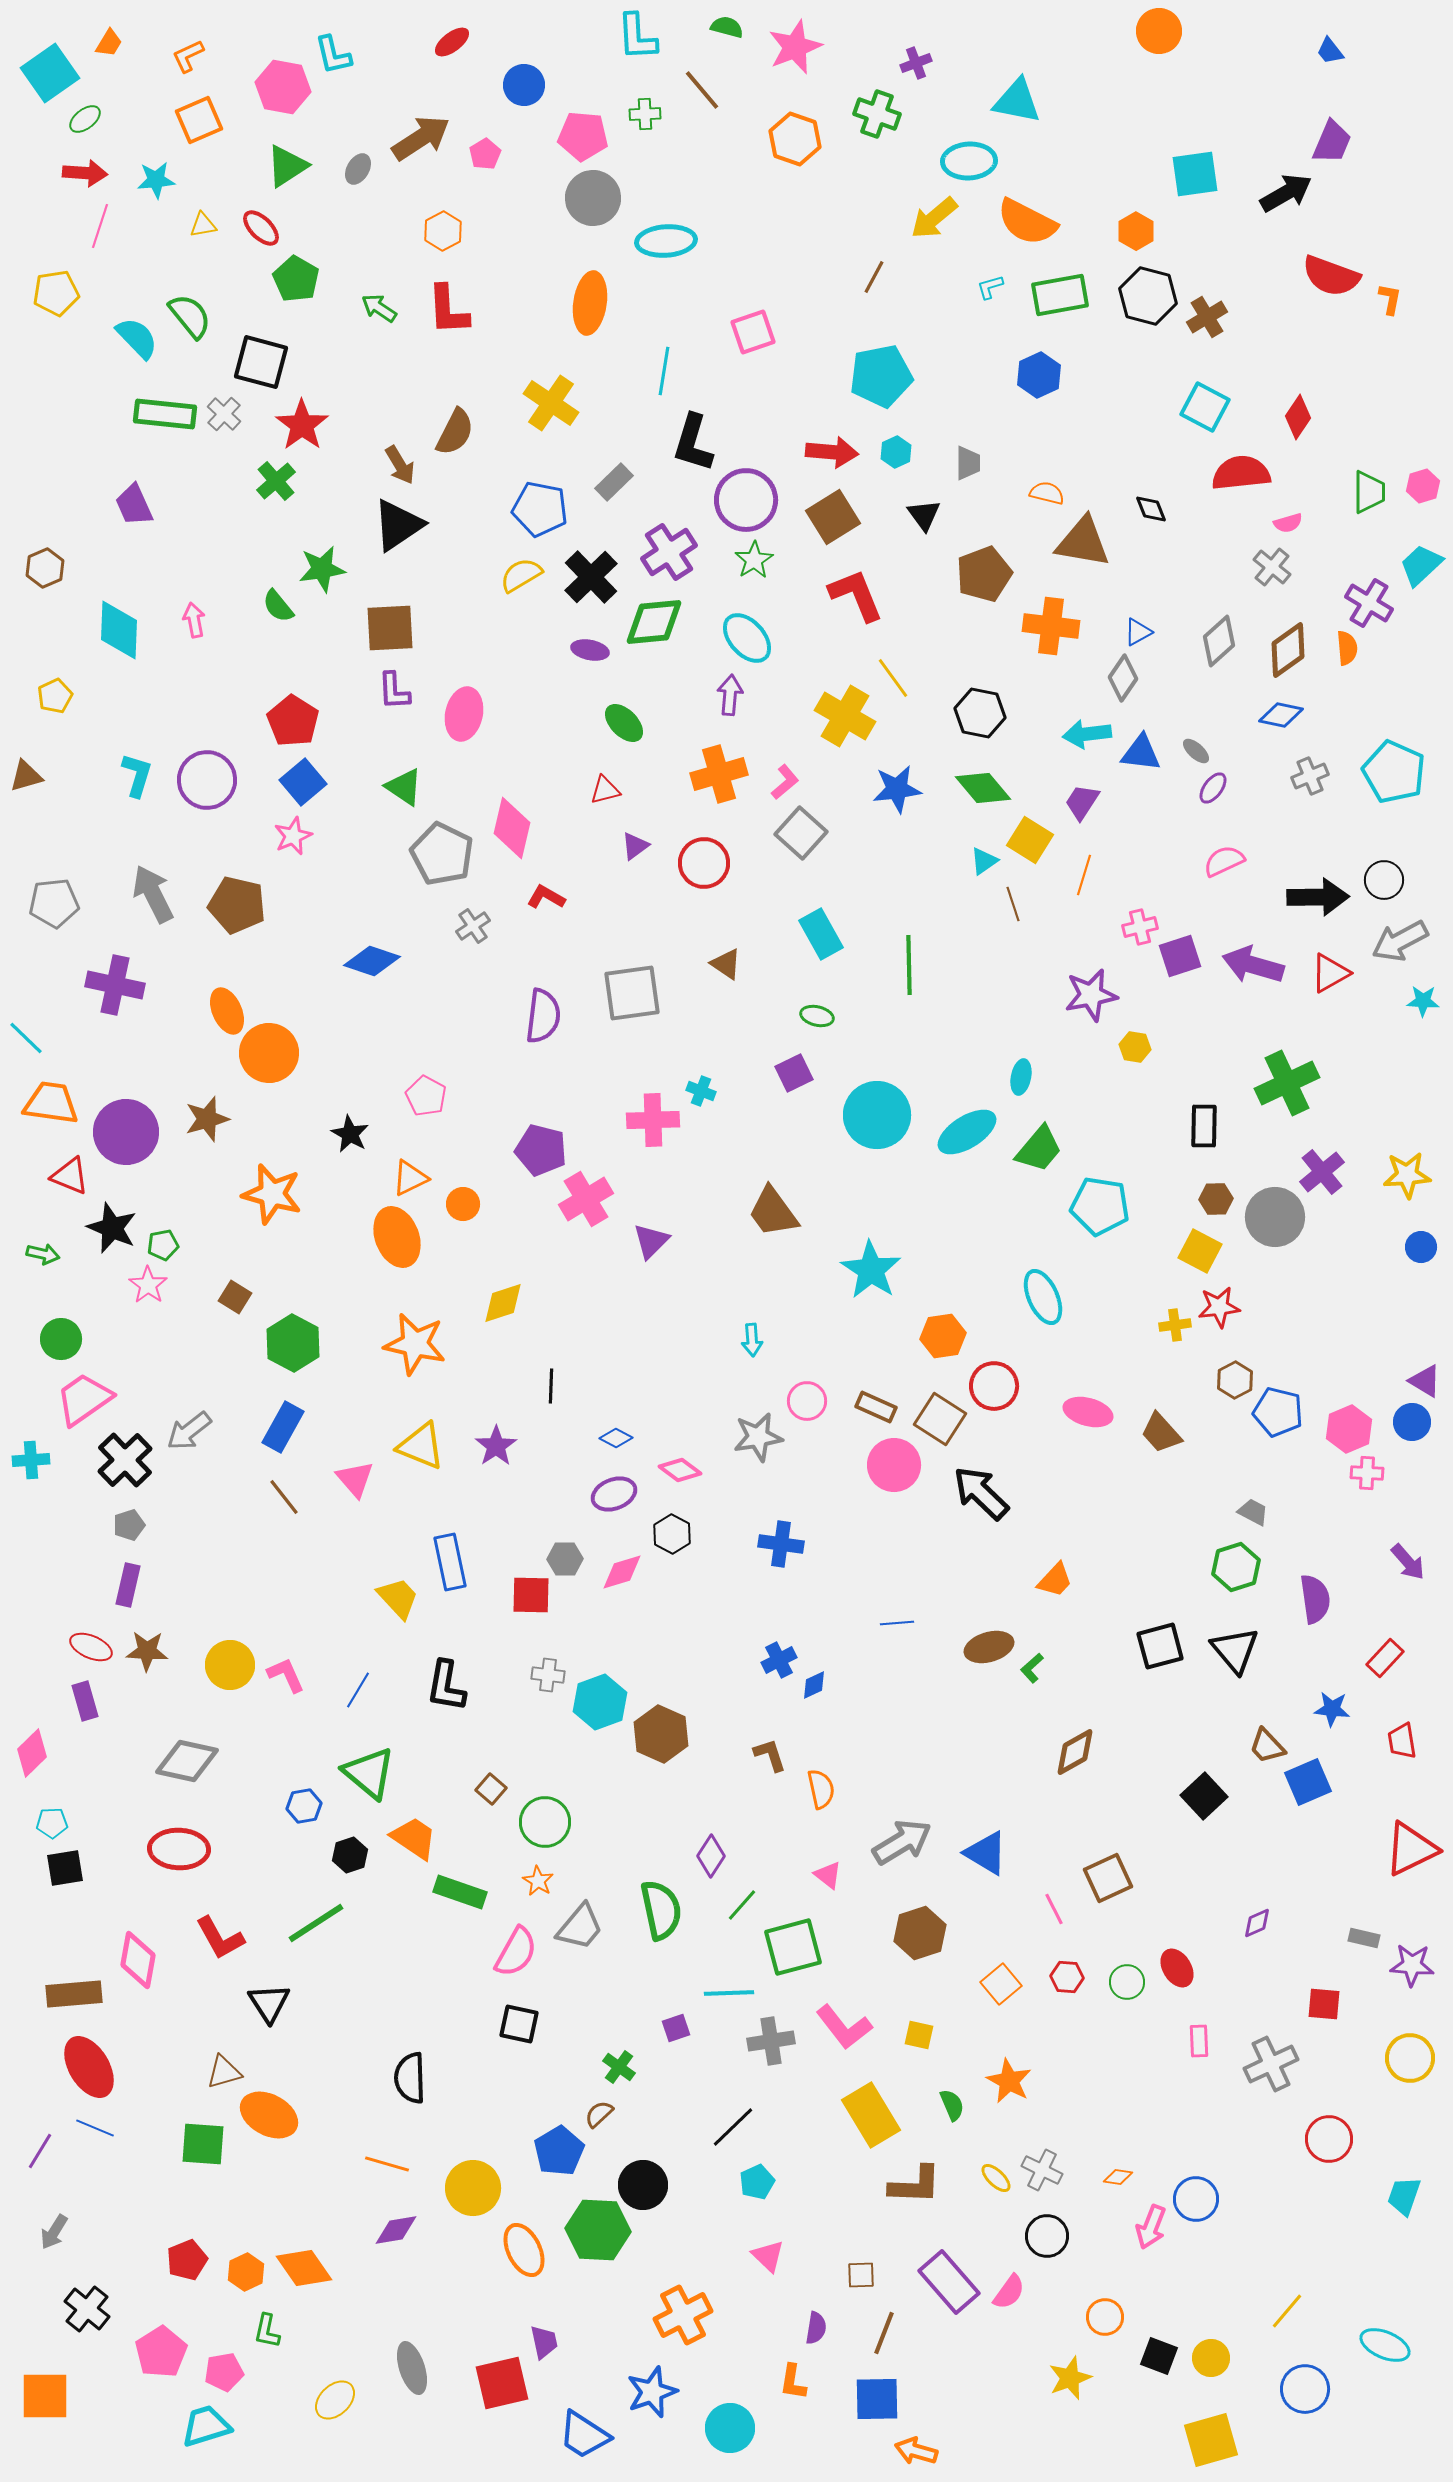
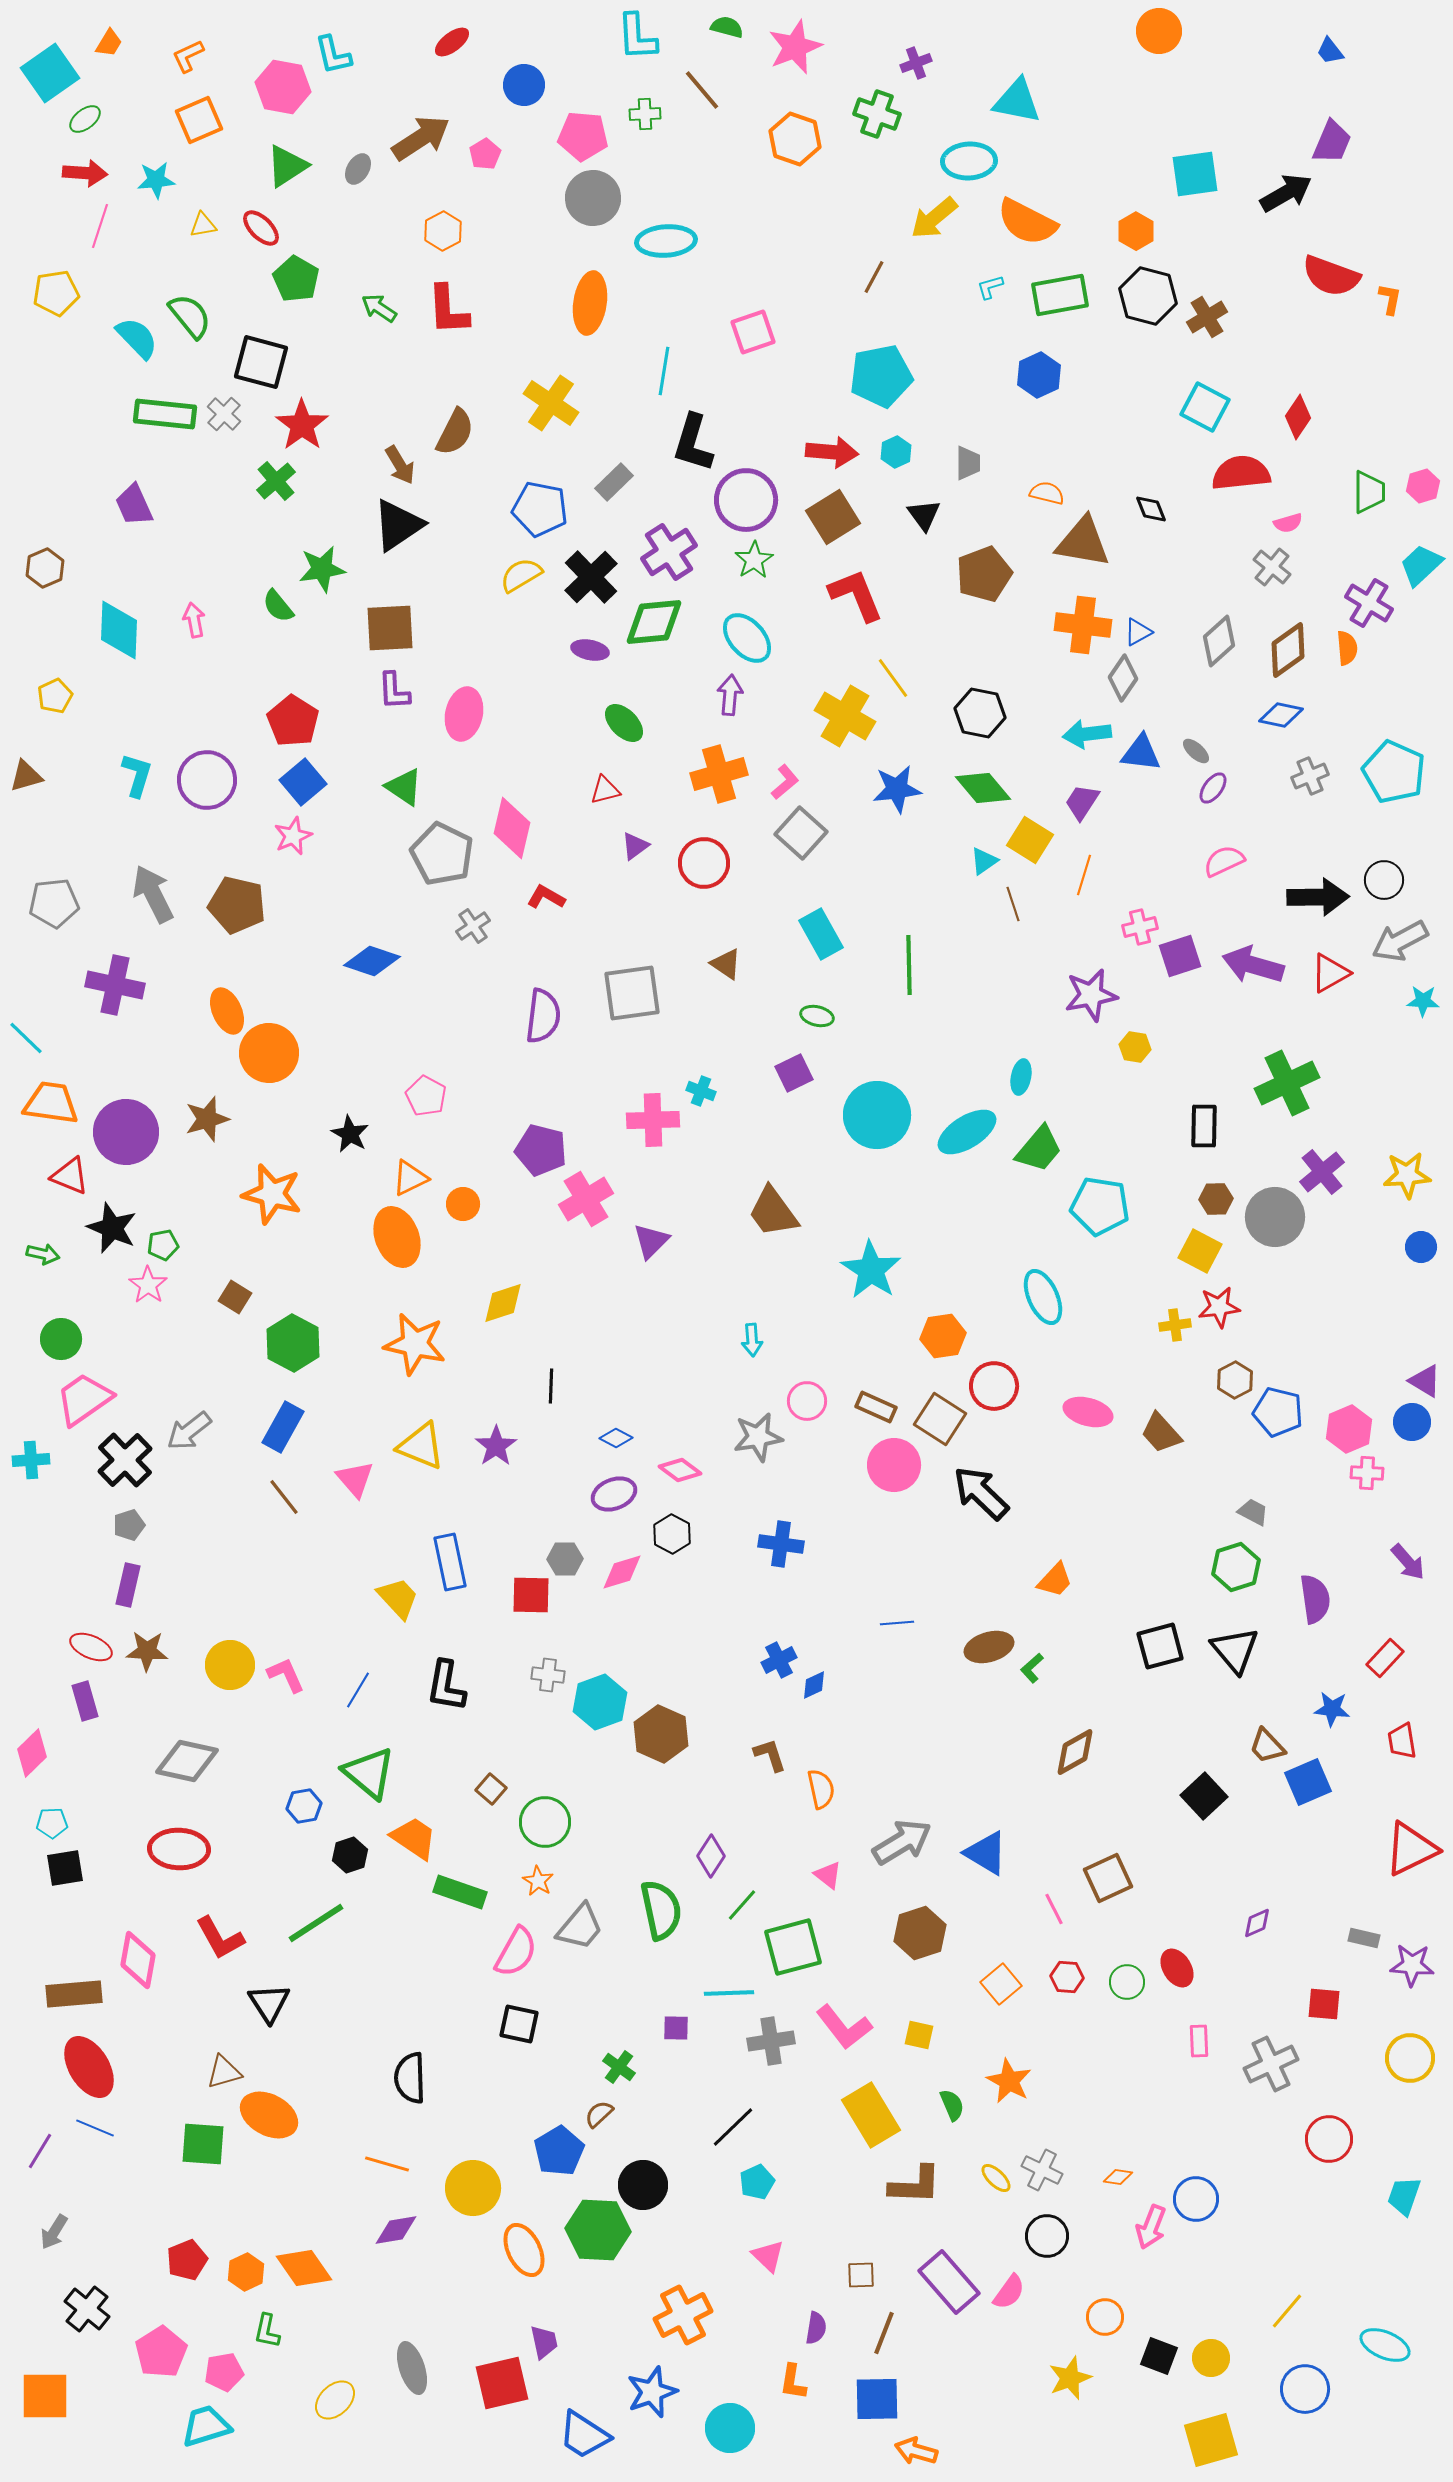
orange cross at (1051, 626): moved 32 px right, 1 px up
purple square at (676, 2028): rotated 20 degrees clockwise
